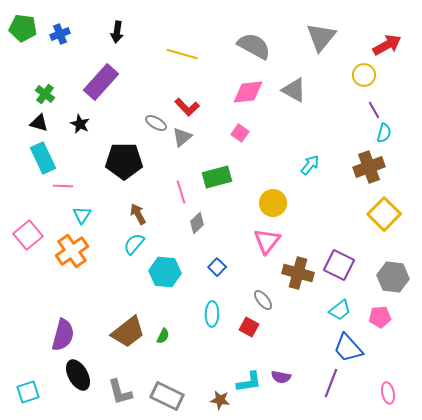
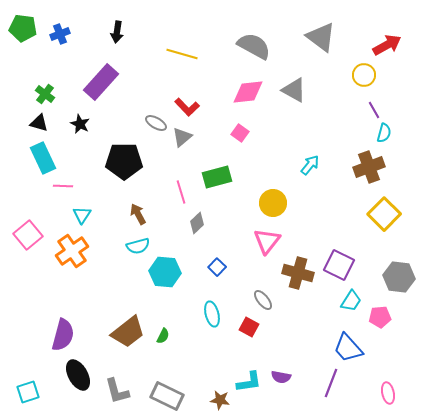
gray triangle at (321, 37): rotated 32 degrees counterclockwise
cyan semicircle at (134, 244): moved 4 px right, 2 px down; rotated 145 degrees counterclockwise
gray hexagon at (393, 277): moved 6 px right
cyan trapezoid at (340, 310): moved 11 px right, 9 px up; rotated 20 degrees counterclockwise
cyan ellipse at (212, 314): rotated 15 degrees counterclockwise
gray L-shape at (120, 392): moved 3 px left, 1 px up
